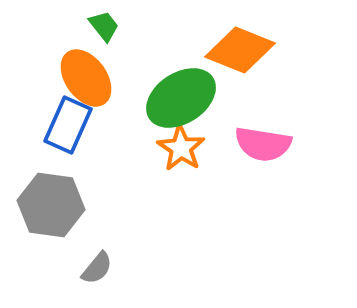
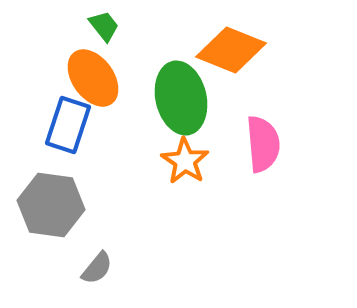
orange diamond: moved 9 px left
orange ellipse: moved 7 px right
green ellipse: rotated 70 degrees counterclockwise
blue rectangle: rotated 6 degrees counterclockwise
pink semicircle: rotated 104 degrees counterclockwise
orange star: moved 4 px right, 13 px down
